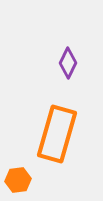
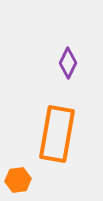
orange rectangle: rotated 6 degrees counterclockwise
